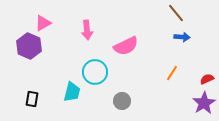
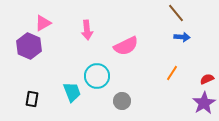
cyan circle: moved 2 px right, 4 px down
cyan trapezoid: rotated 35 degrees counterclockwise
